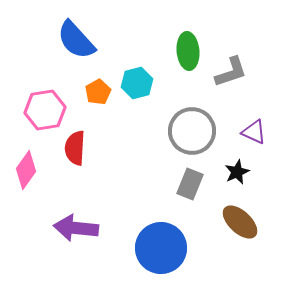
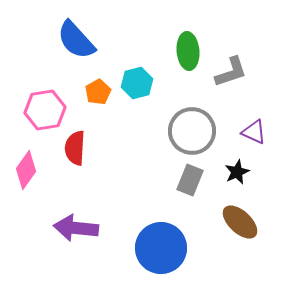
gray rectangle: moved 4 px up
